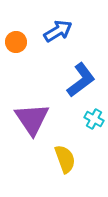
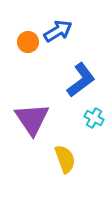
orange circle: moved 12 px right
cyan cross: moved 1 px up
